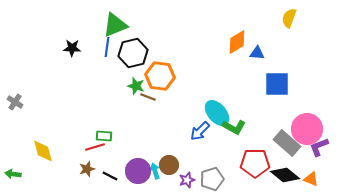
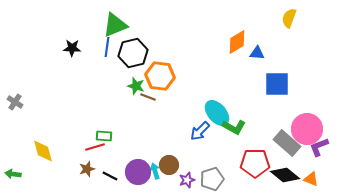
purple circle: moved 1 px down
